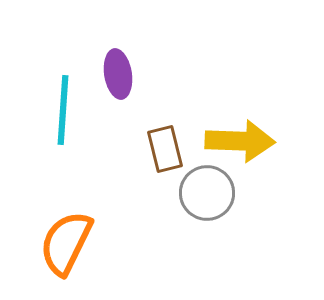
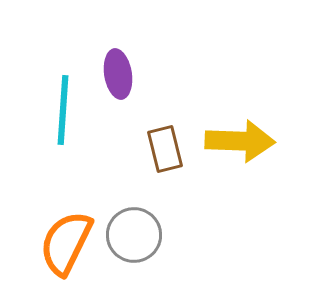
gray circle: moved 73 px left, 42 px down
